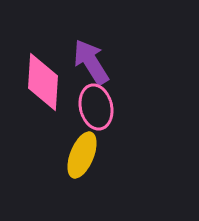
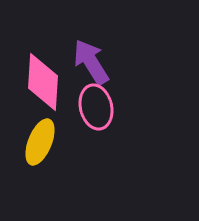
yellow ellipse: moved 42 px left, 13 px up
